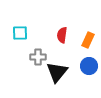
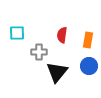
cyan square: moved 3 px left
orange rectangle: rotated 14 degrees counterclockwise
gray cross: moved 1 px right, 5 px up
